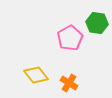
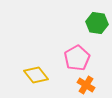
pink pentagon: moved 7 px right, 20 px down
orange cross: moved 17 px right, 2 px down
